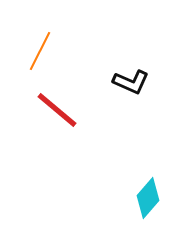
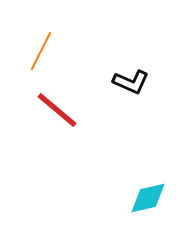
orange line: moved 1 px right
cyan diamond: rotated 36 degrees clockwise
